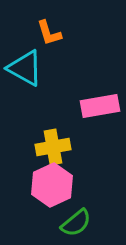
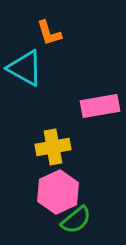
pink hexagon: moved 6 px right, 7 px down
green semicircle: moved 3 px up
